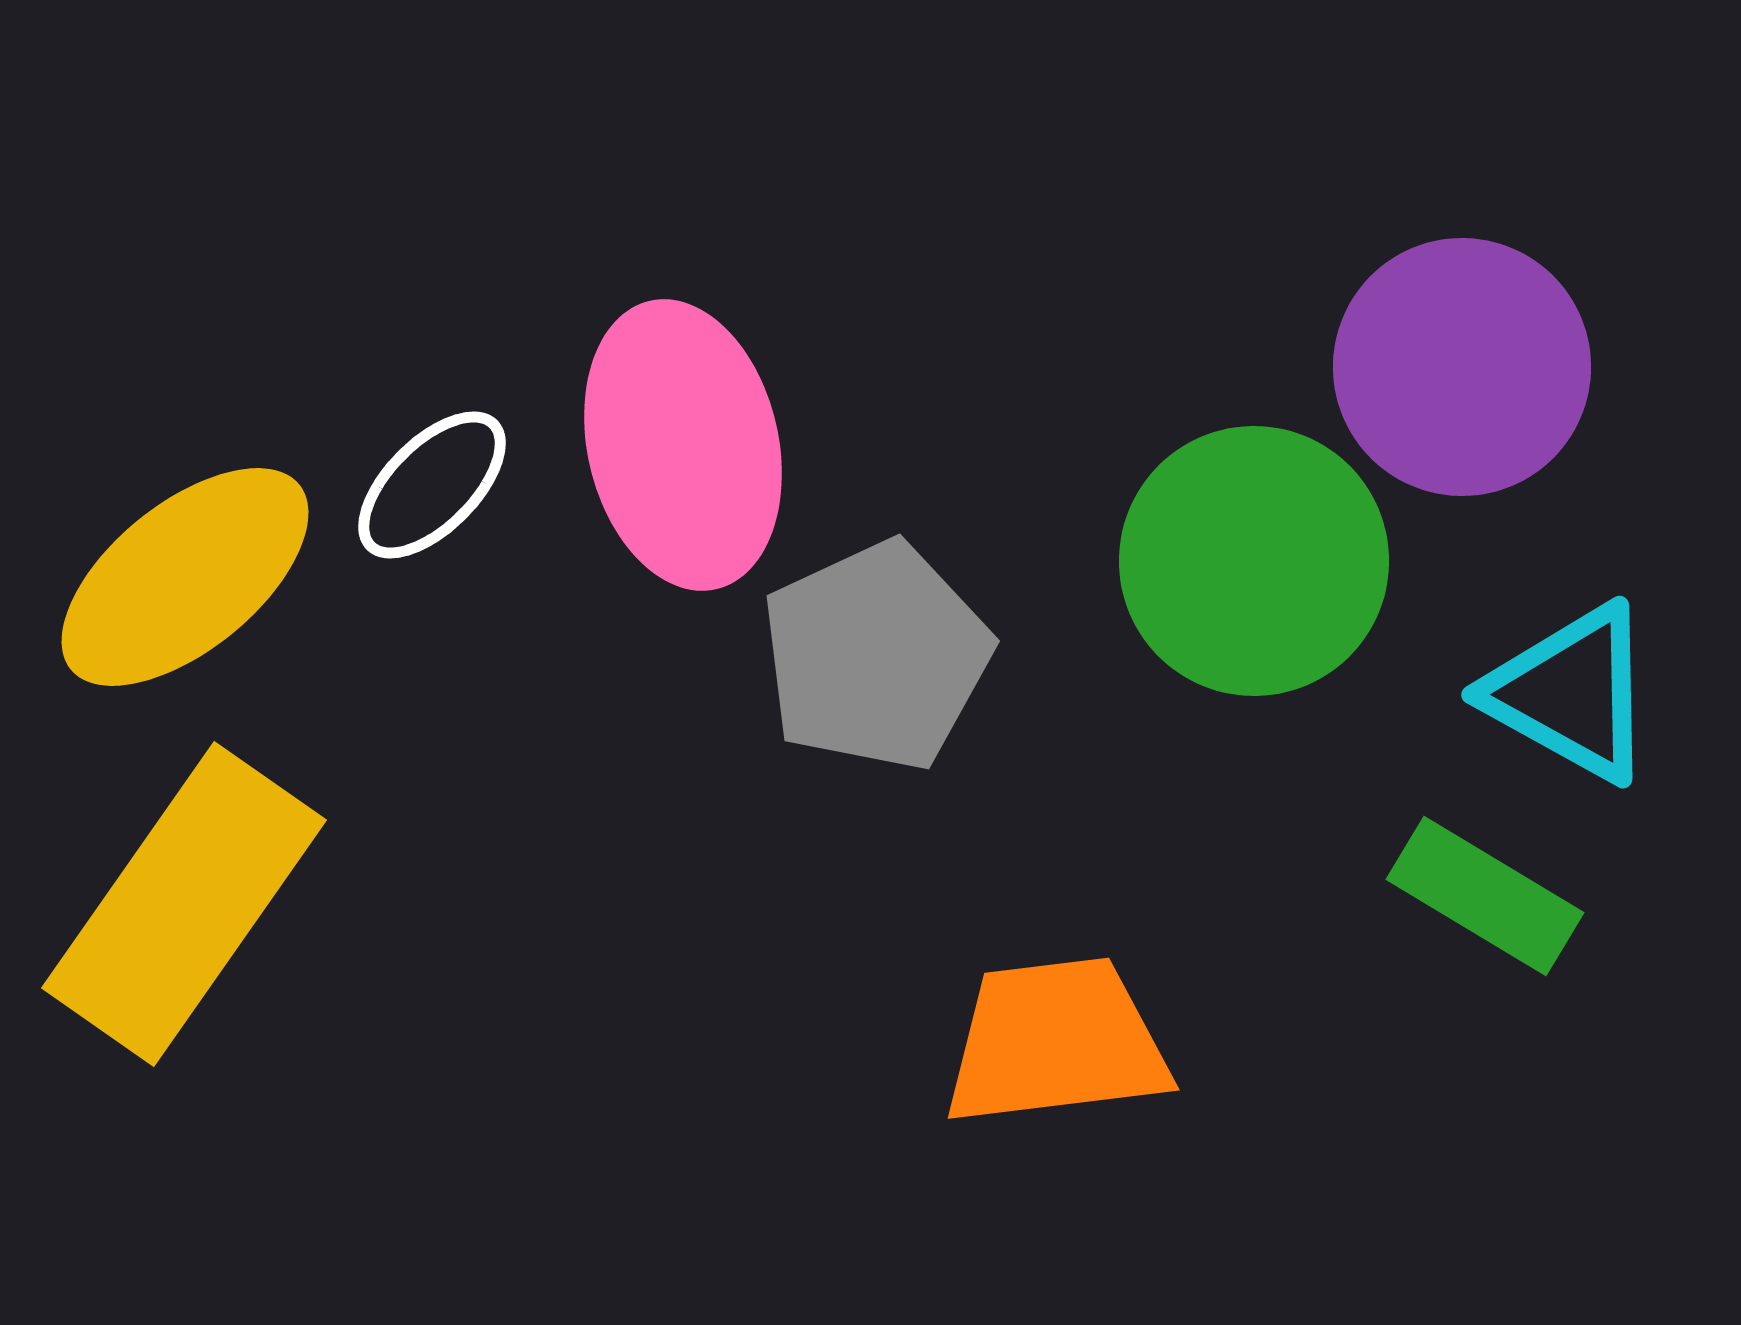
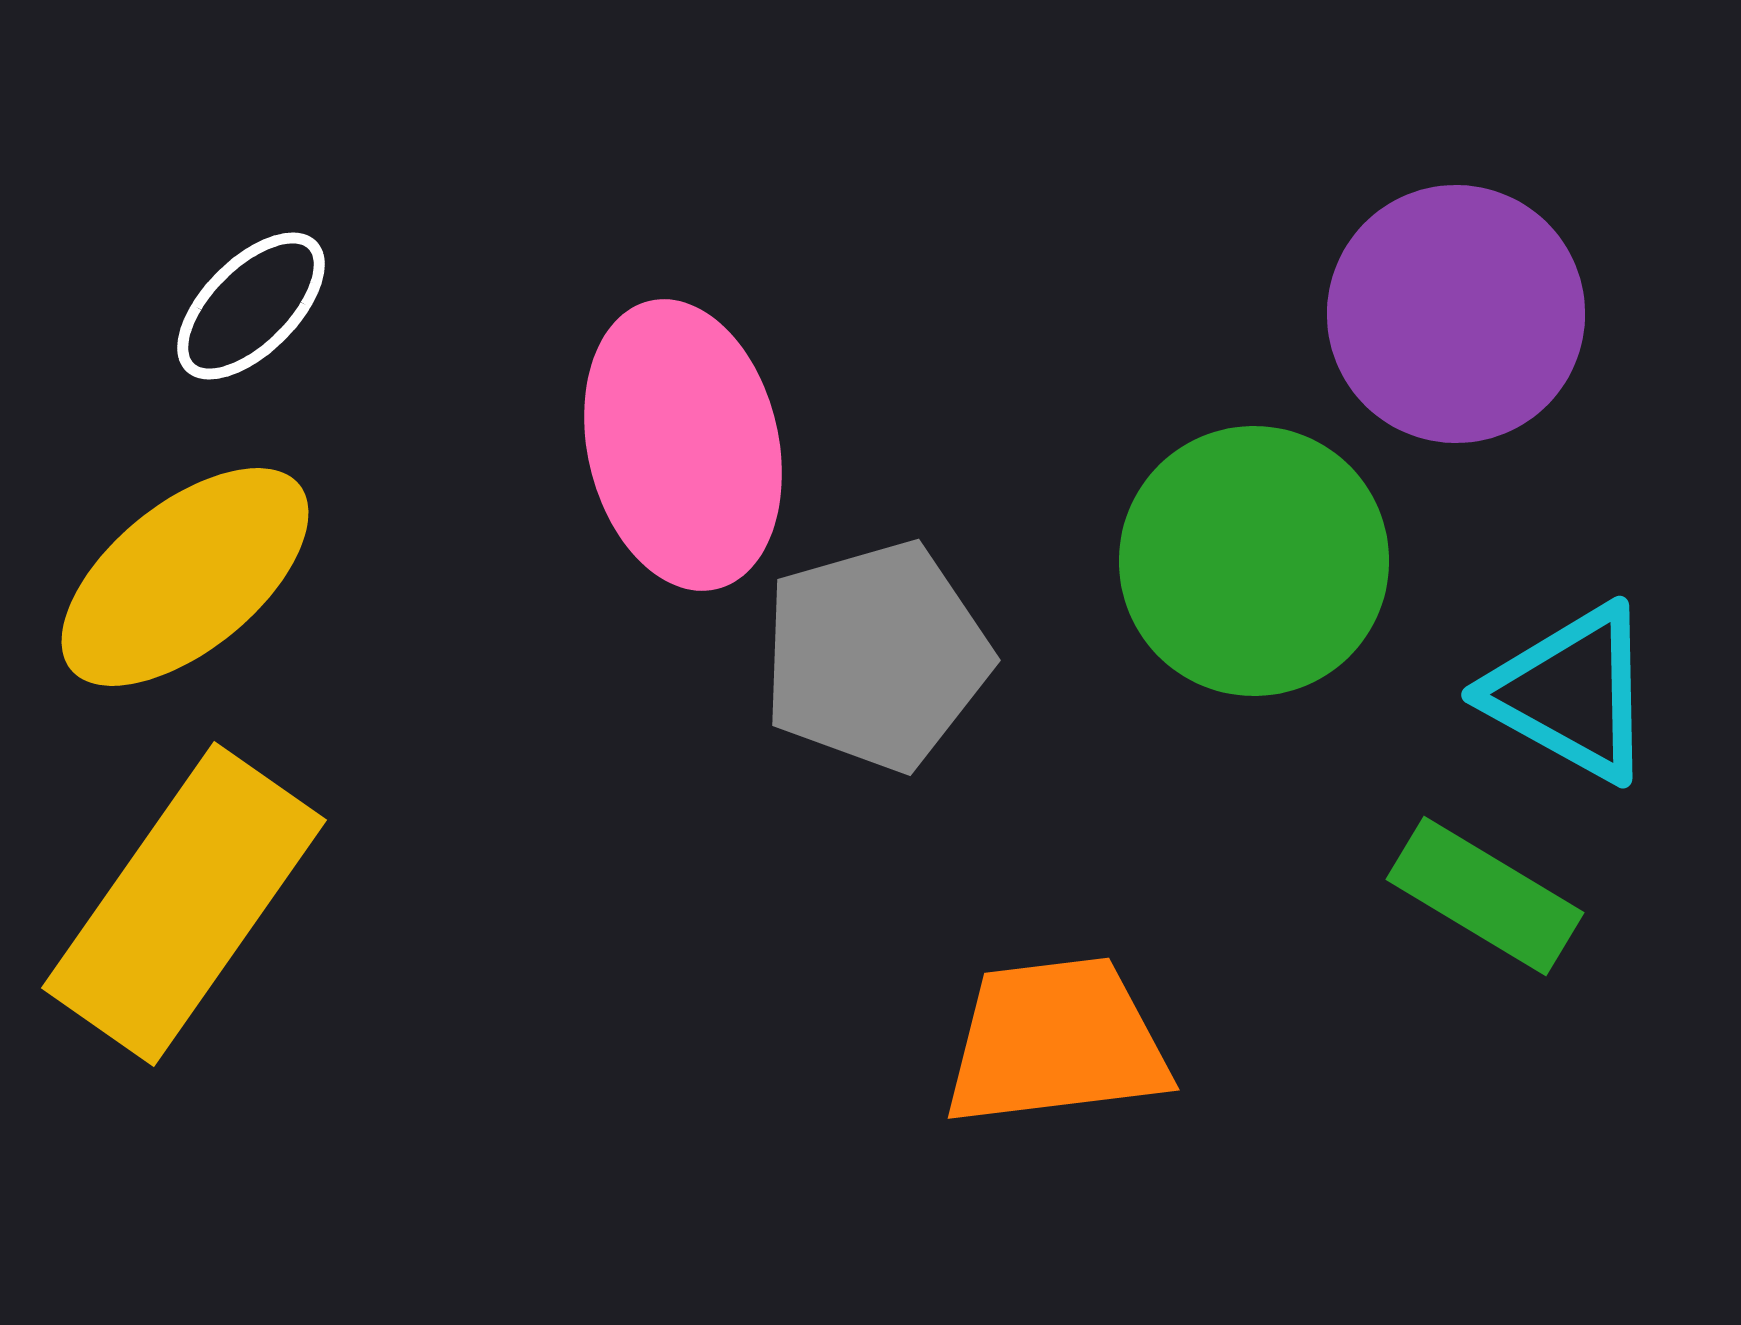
purple circle: moved 6 px left, 53 px up
white ellipse: moved 181 px left, 179 px up
gray pentagon: rotated 9 degrees clockwise
